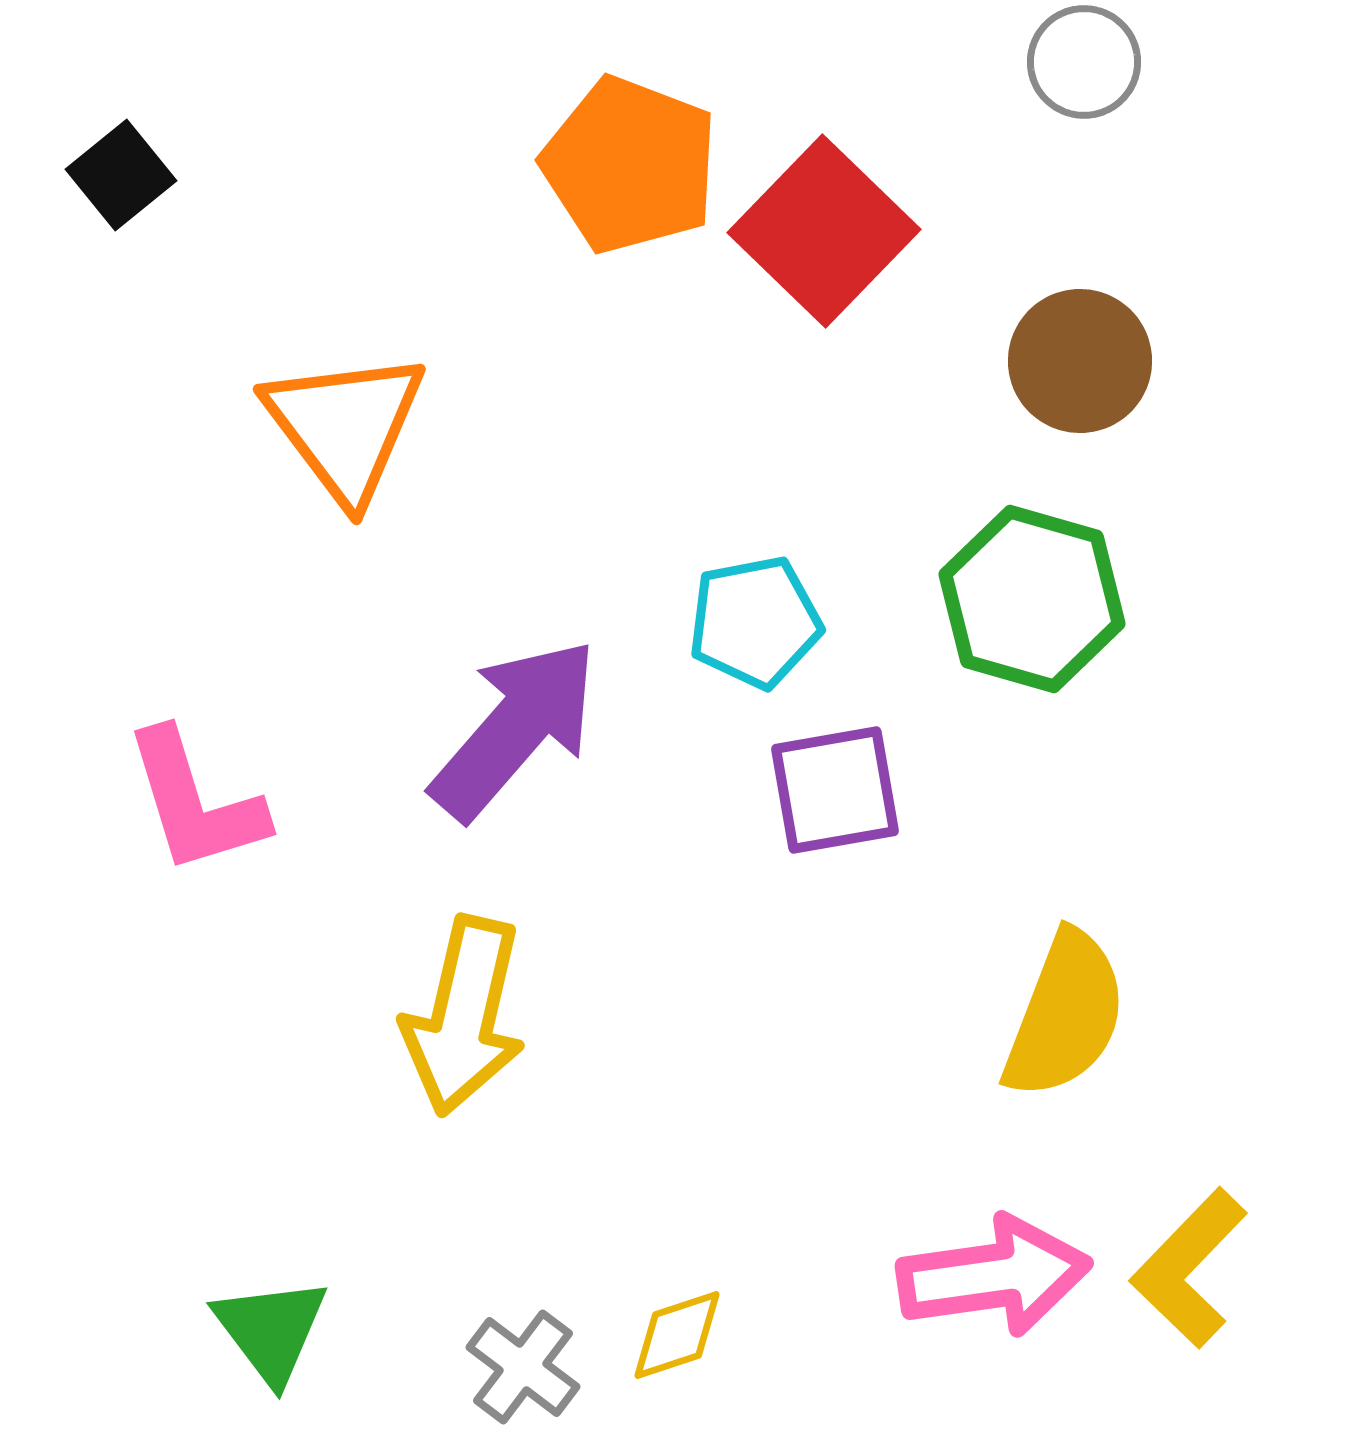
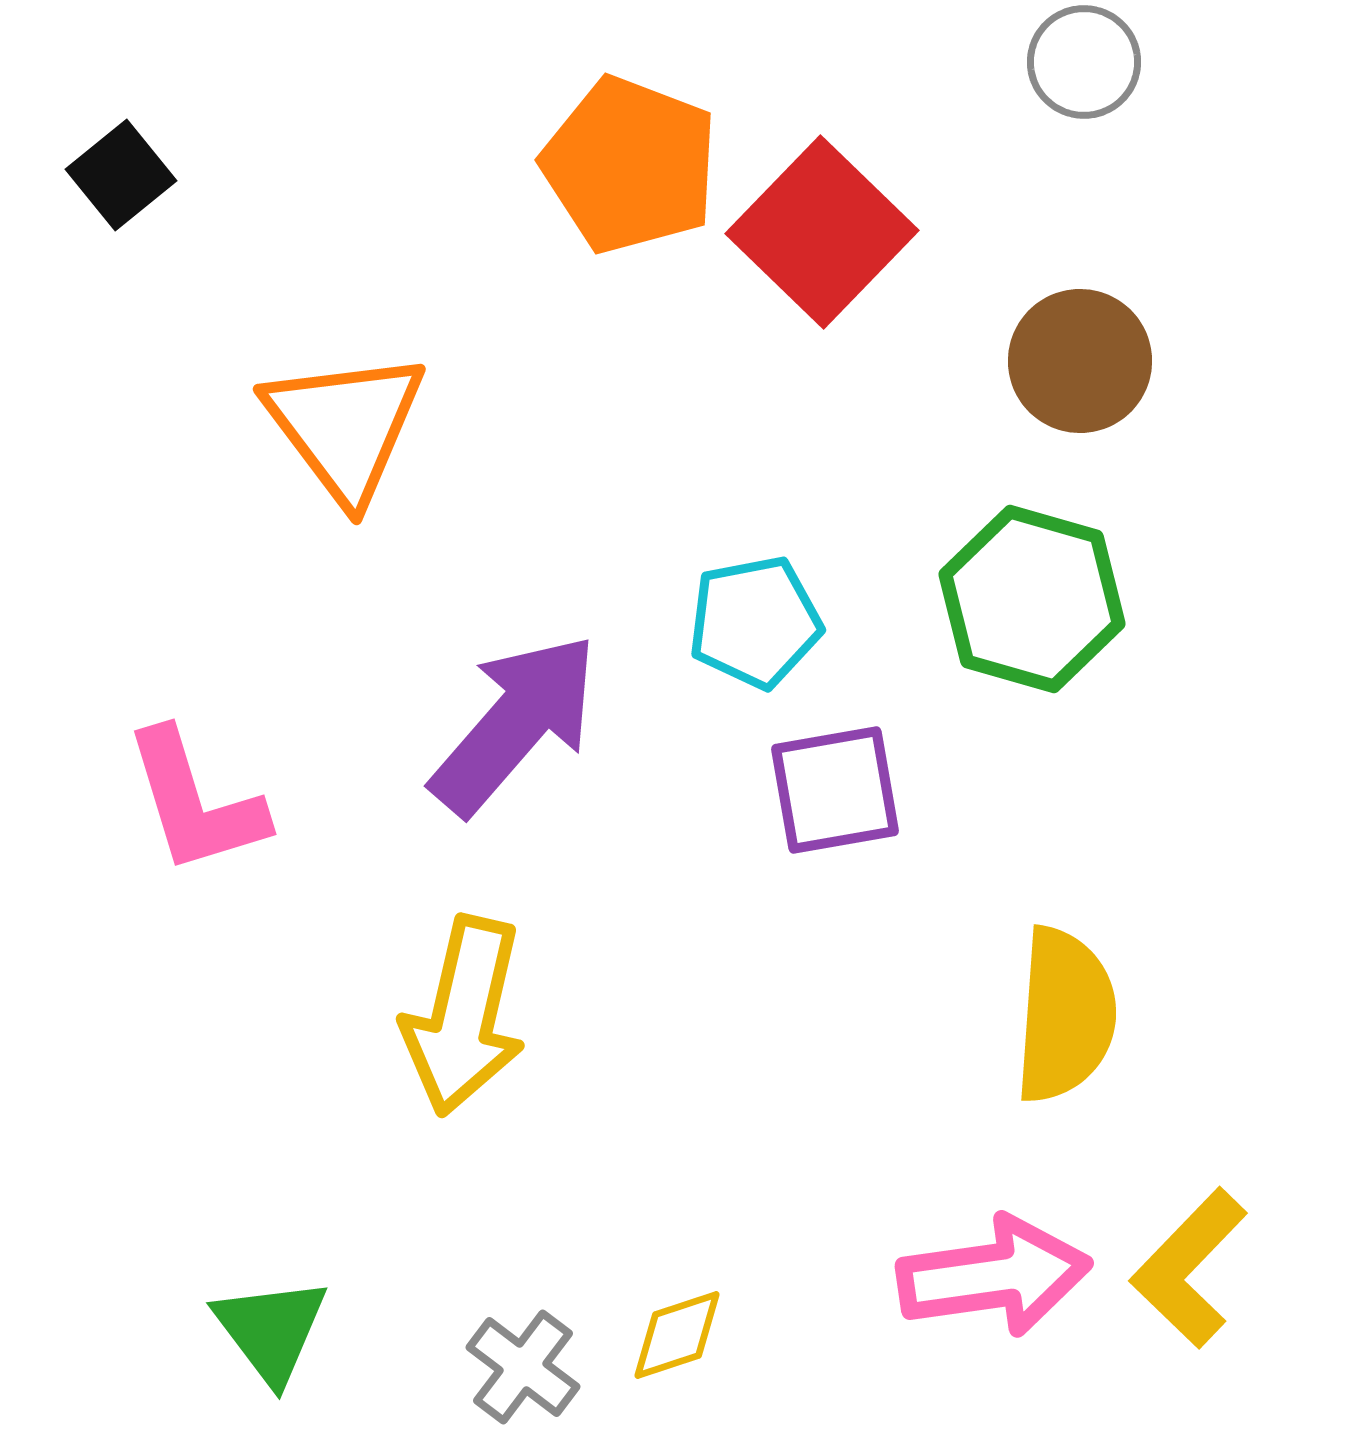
red square: moved 2 px left, 1 px down
purple arrow: moved 5 px up
yellow semicircle: rotated 17 degrees counterclockwise
